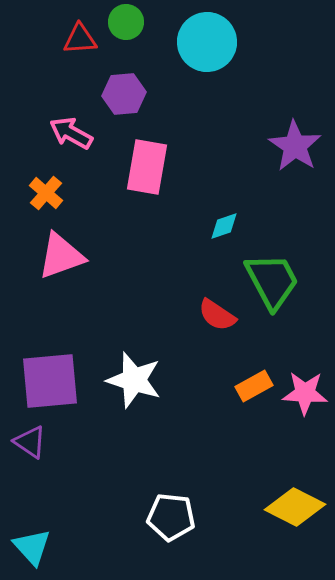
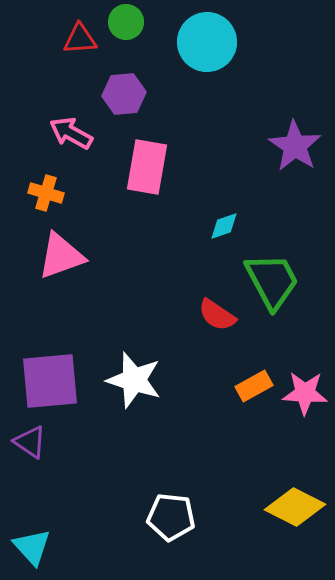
orange cross: rotated 24 degrees counterclockwise
